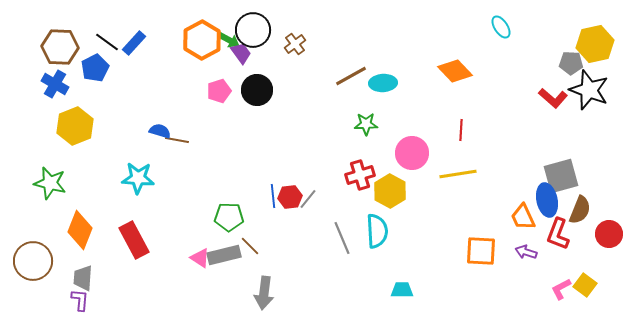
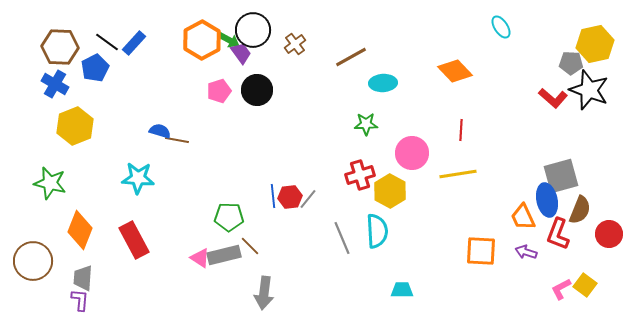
brown line at (351, 76): moved 19 px up
